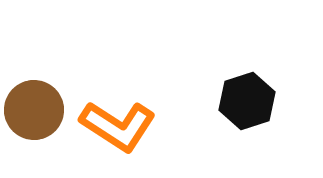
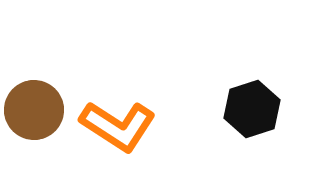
black hexagon: moved 5 px right, 8 px down
